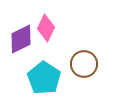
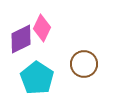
pink diamond: moved 4 px left
cyan pentagon: moved 7 px left
